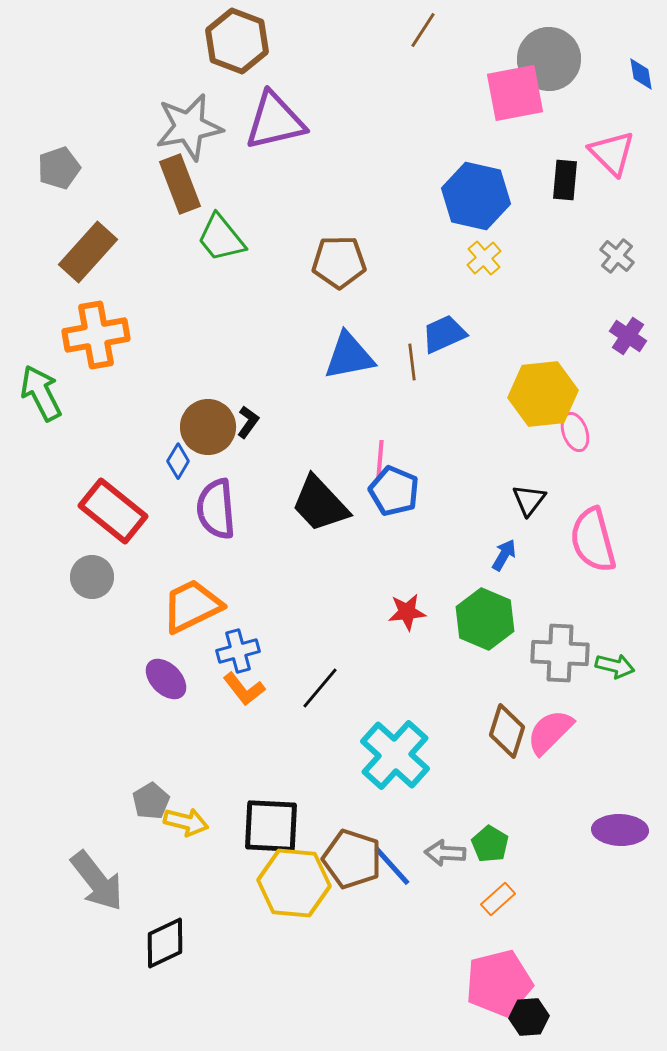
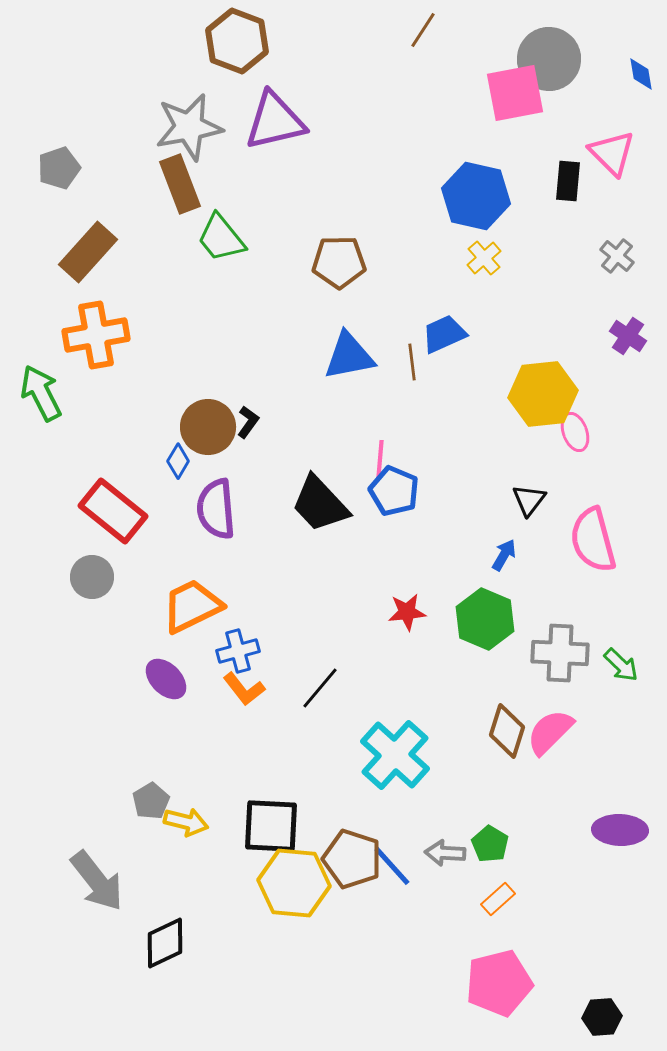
black rectangle at (565, 180): moved 3 px right, 1 px down
green arrow at (615, 666): moved 6 px right, 1 px up; rotated 30 degrees clockwise
black hexagon at (529, 1017): moved 73 px right
